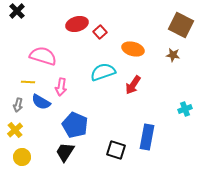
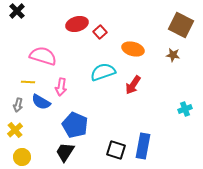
blue rectangle: moved 4 px left, 9 px down
